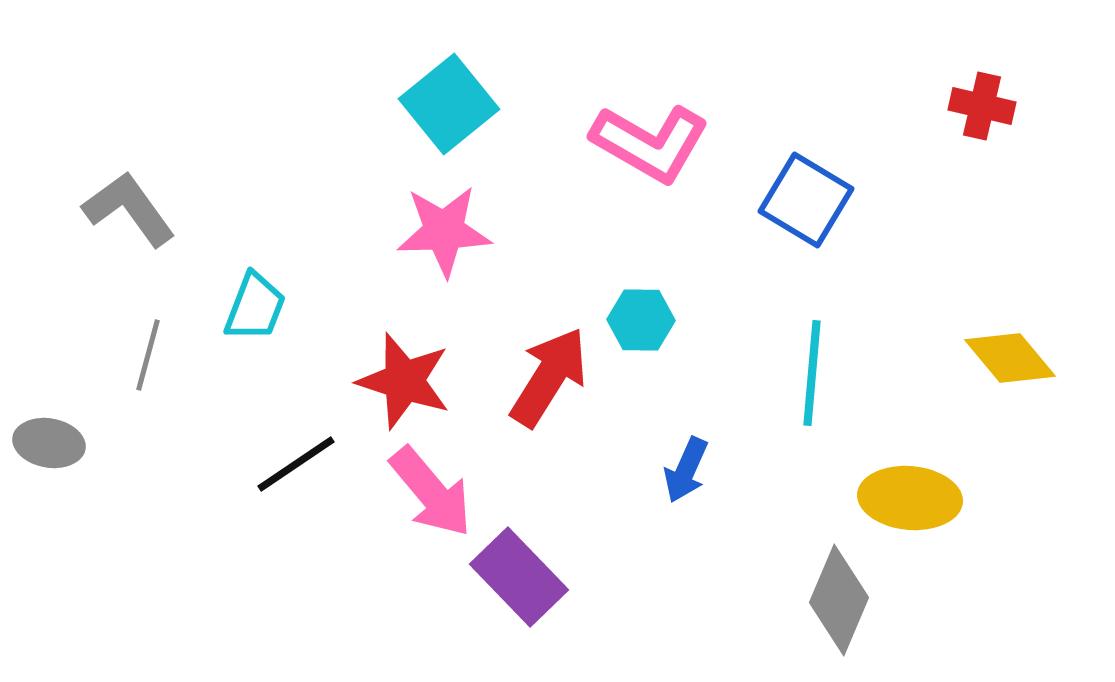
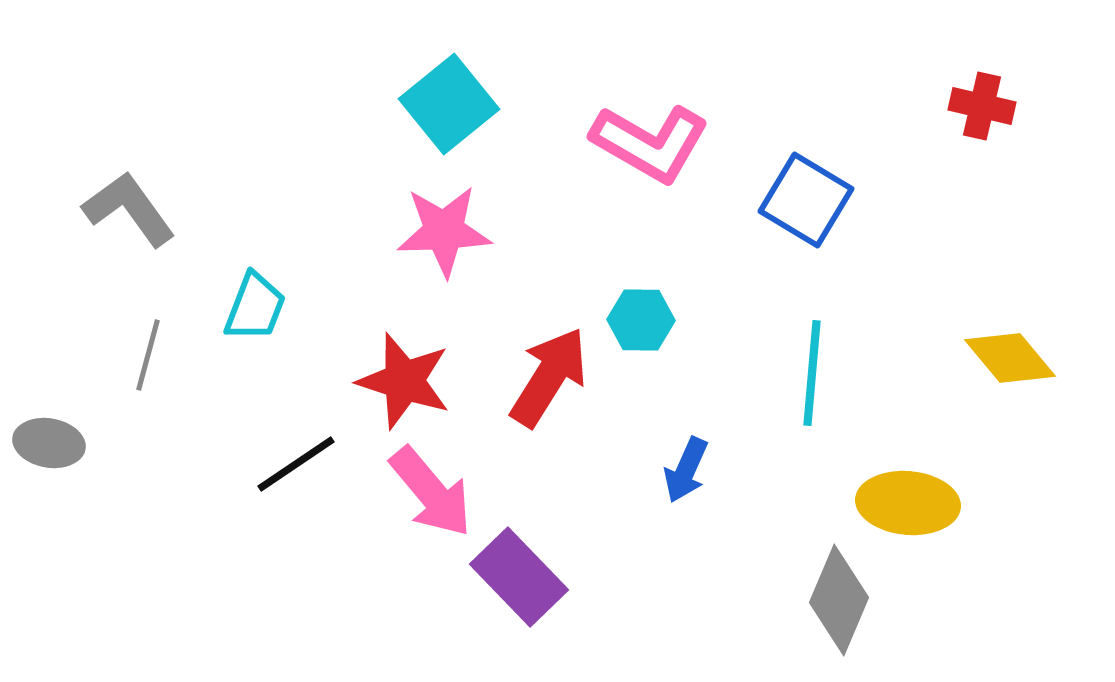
yellow ellipse: moved 2 px left, 5 px down
